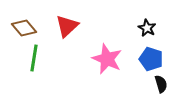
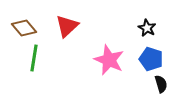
pink star: moved 2 px right, 1 px down
